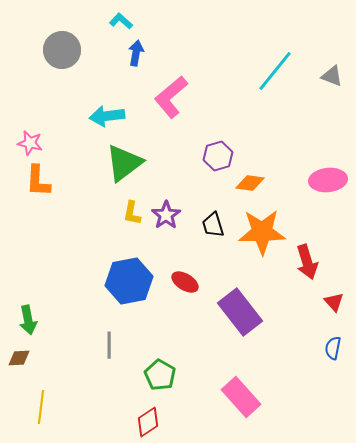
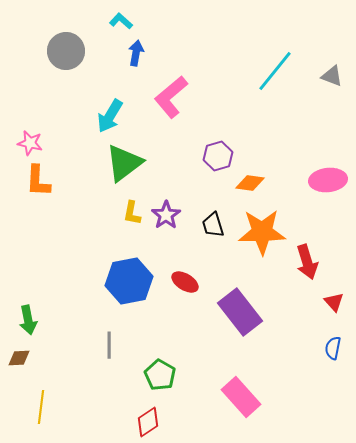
gray circle: moved 4 px right, 1 px down
cyan arrow: moved 3 px right; rotated 52 degrees counterclockwise
